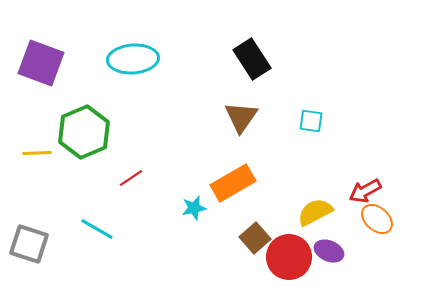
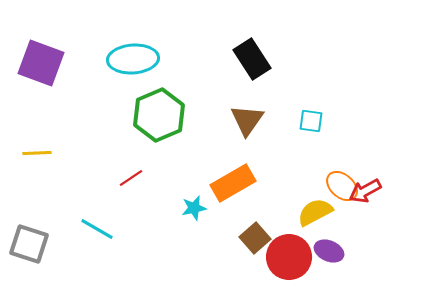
brown triangle: moved 6 px right, 3 px down
green hexagon: moved 75 px right, 17 px up
orange ellipse: moved 35 px left, 33 px up
